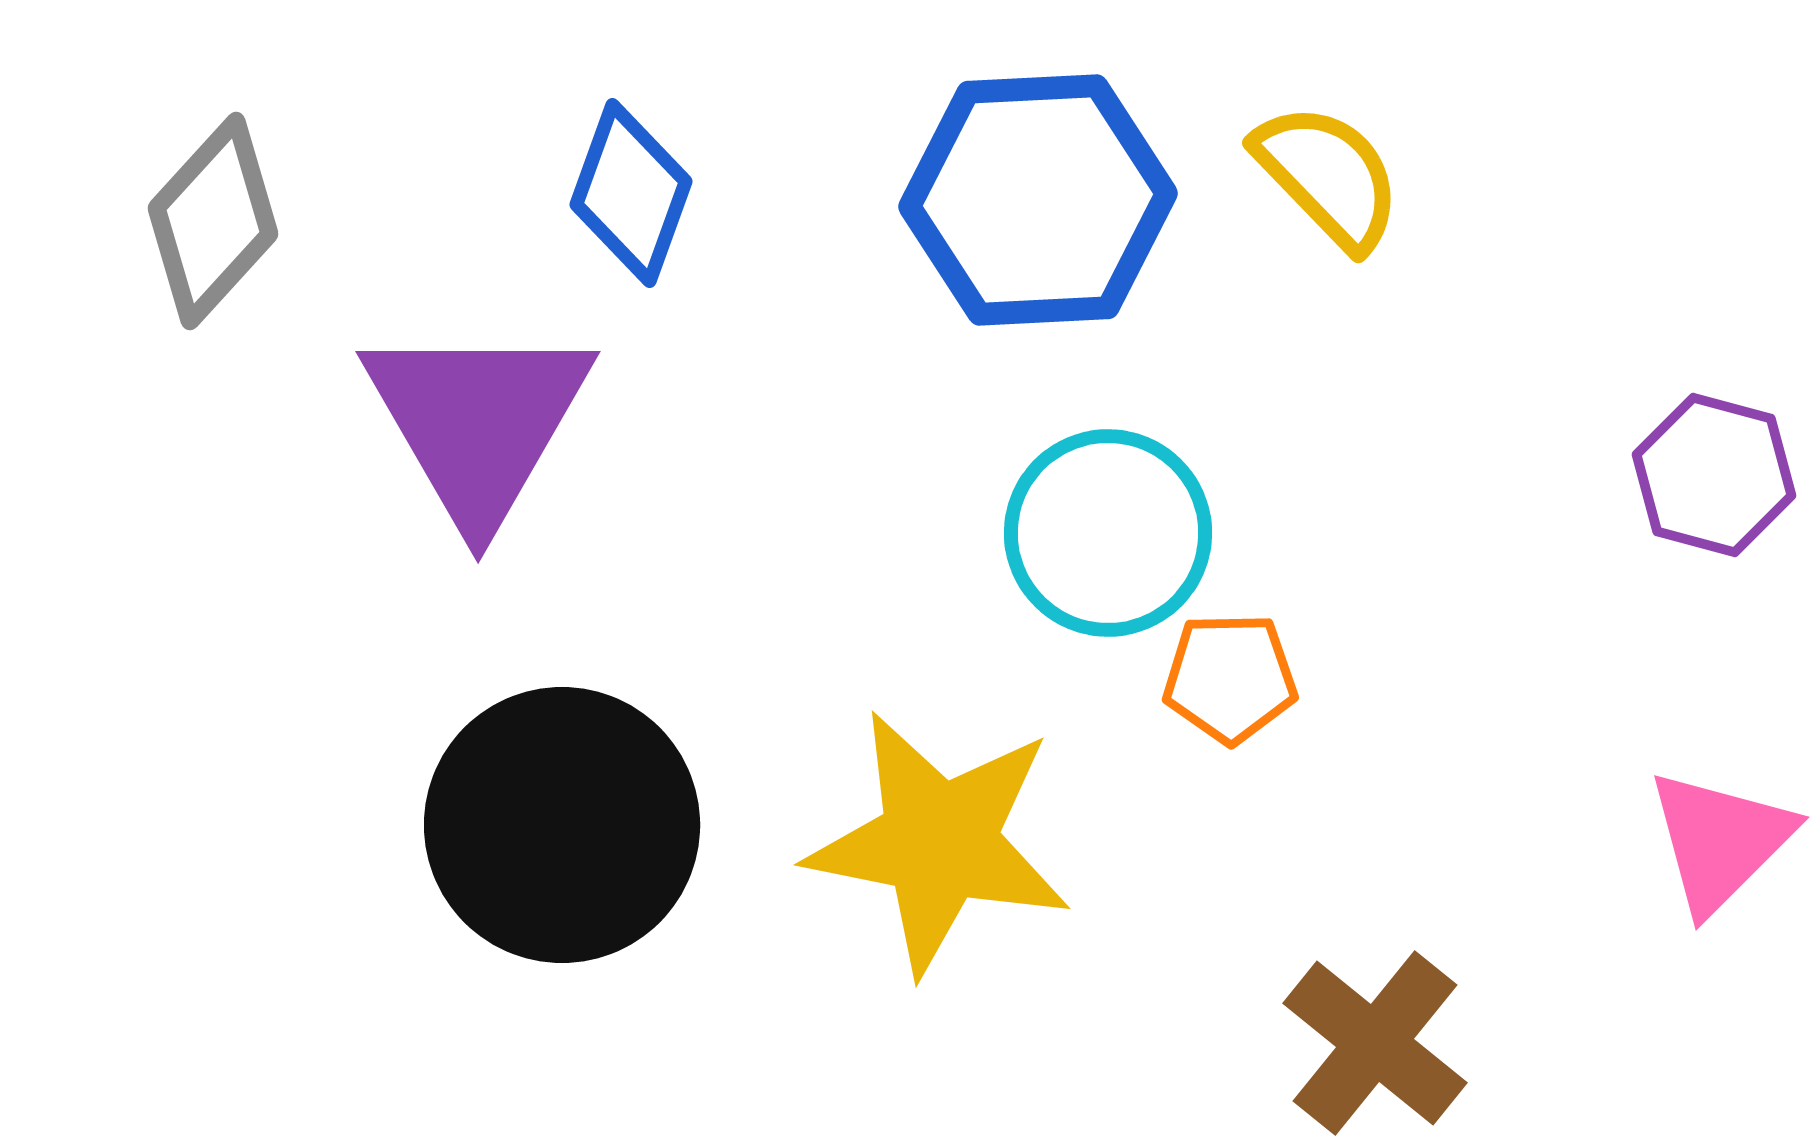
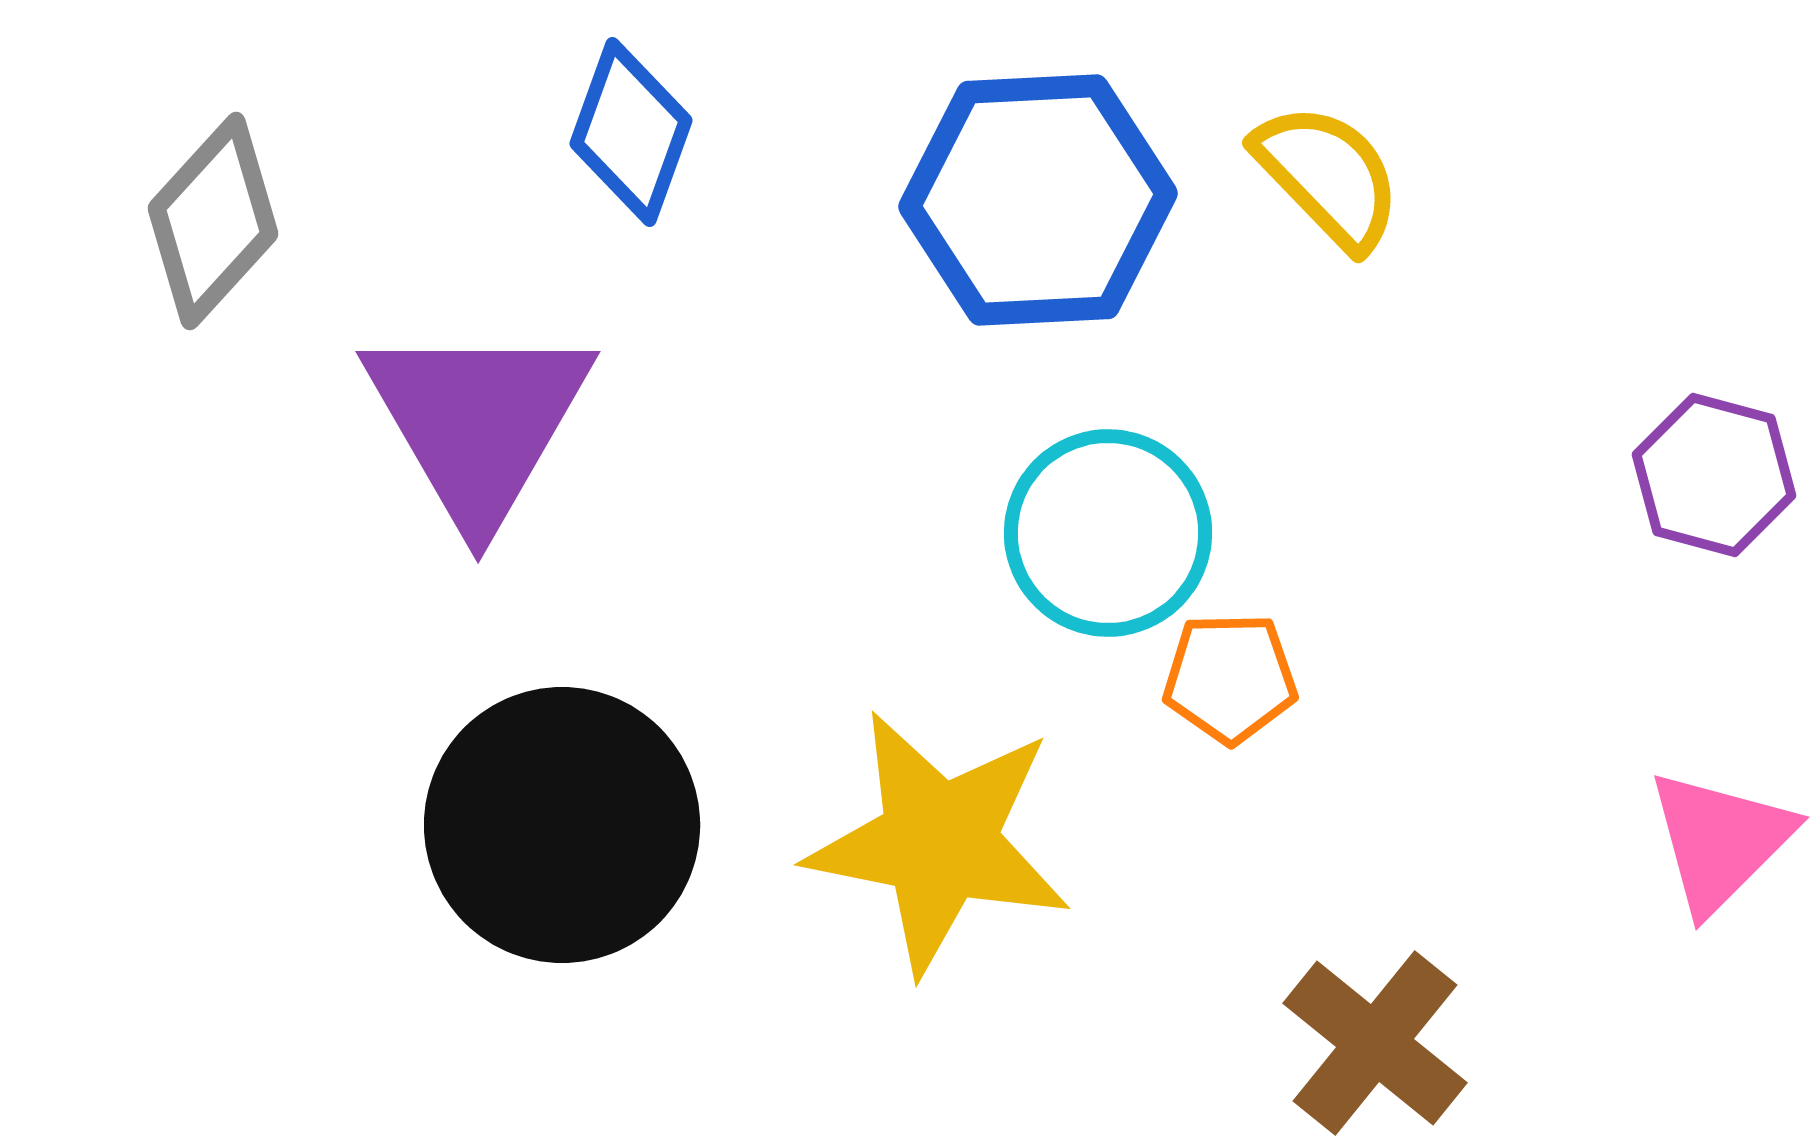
blue diamond: moved 61 px up
